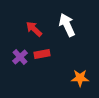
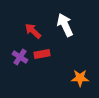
white arrow: moved 2 px left
red arrow: moved 1 px left, 2 px down
purple cross: rotated 14 degrees counterclockwise
